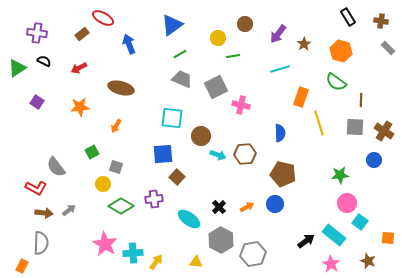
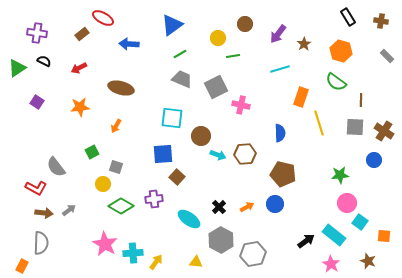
blue arrow at (129, 44): rotated 66 degrees counterclockwise
gray rectangle at (388, 48): moved 1 px left, 8 px down
orange square at (388, 238): moved 4 px left, 2 px up
